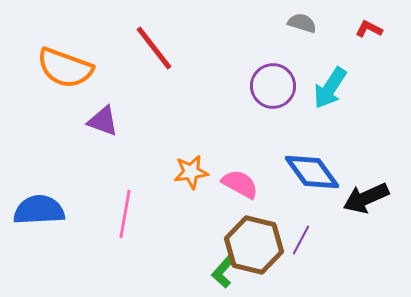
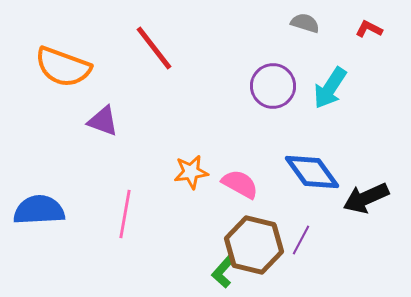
gray semicircle: moved 3 px right
orange semicircle: moved 2 px left, 1 px up
